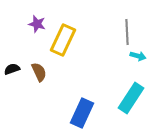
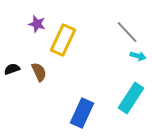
gray line: rotated 40 degrees counterclockwise
